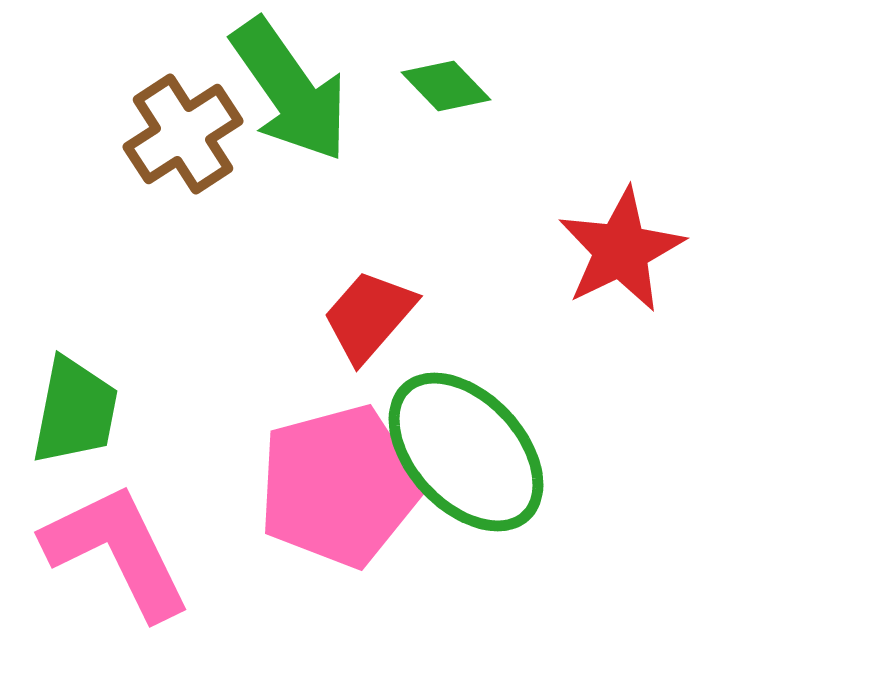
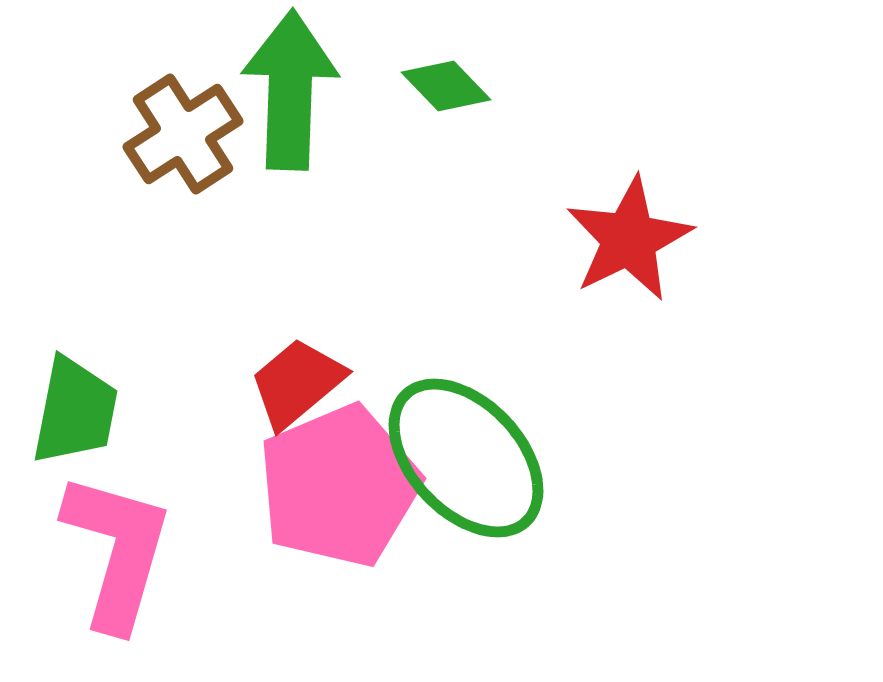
green arrow: rotated 143 degrees counterclockwise
red star: moved 8 px right, 11 px up
red trapezoid: moved 72 px left, 67 px down; rotated 9 degrees clockwise
green ellipse: moved 6 px down
pink pentagon: rotated 8 degrees counterclockwise
pink L-shape: rotated 42 degrees clockwise
